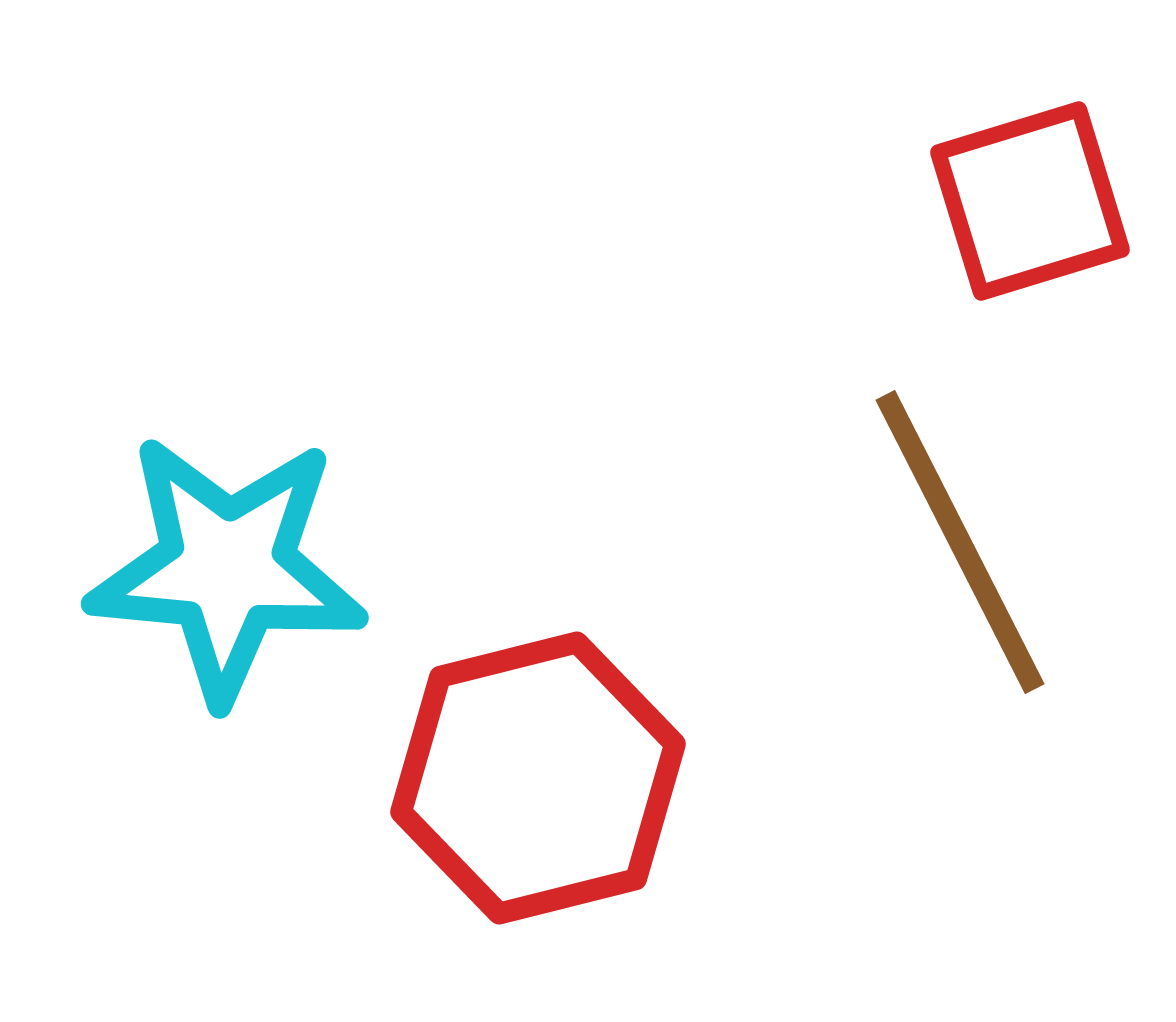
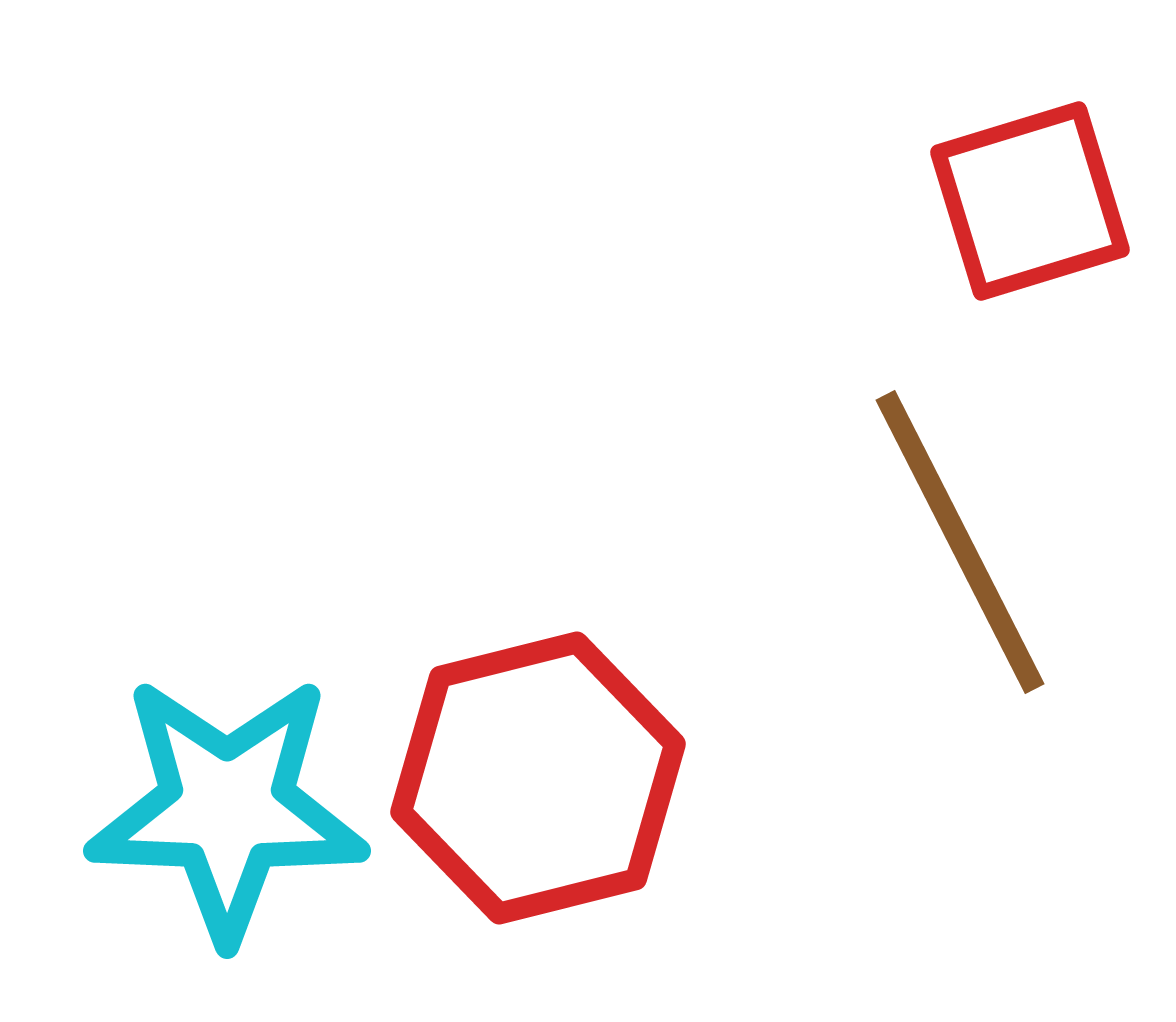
cyan star: moved 240 px down; rotated 3 degrees counterclockwise
